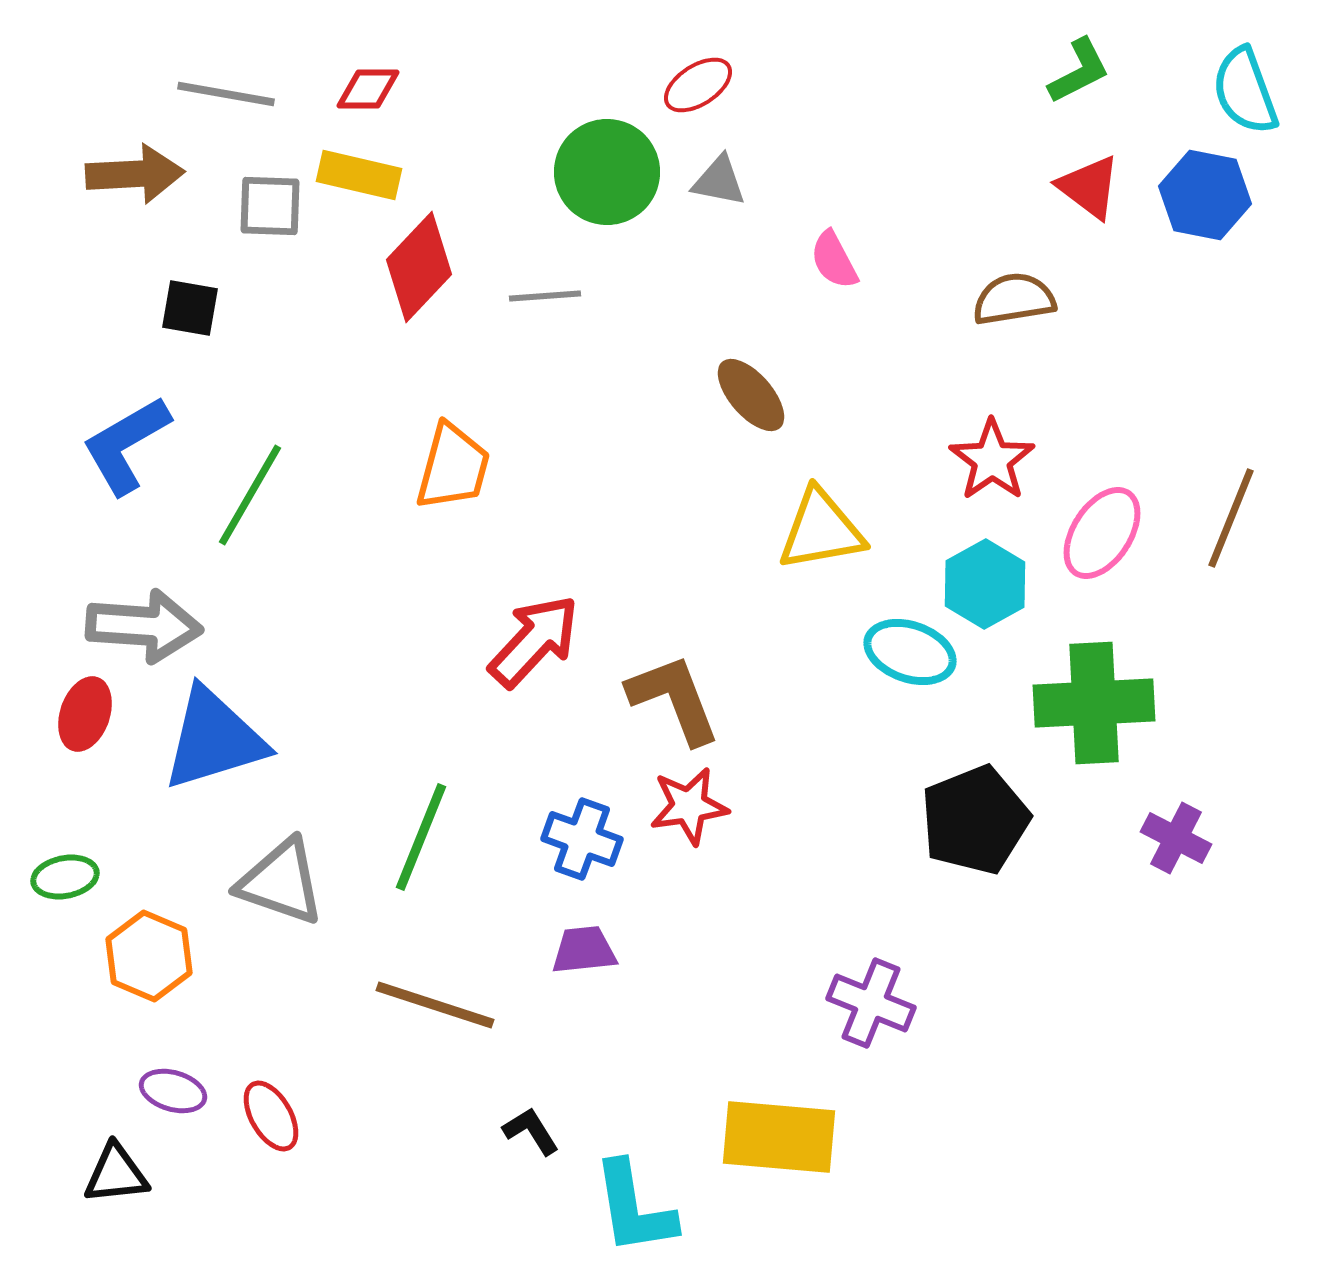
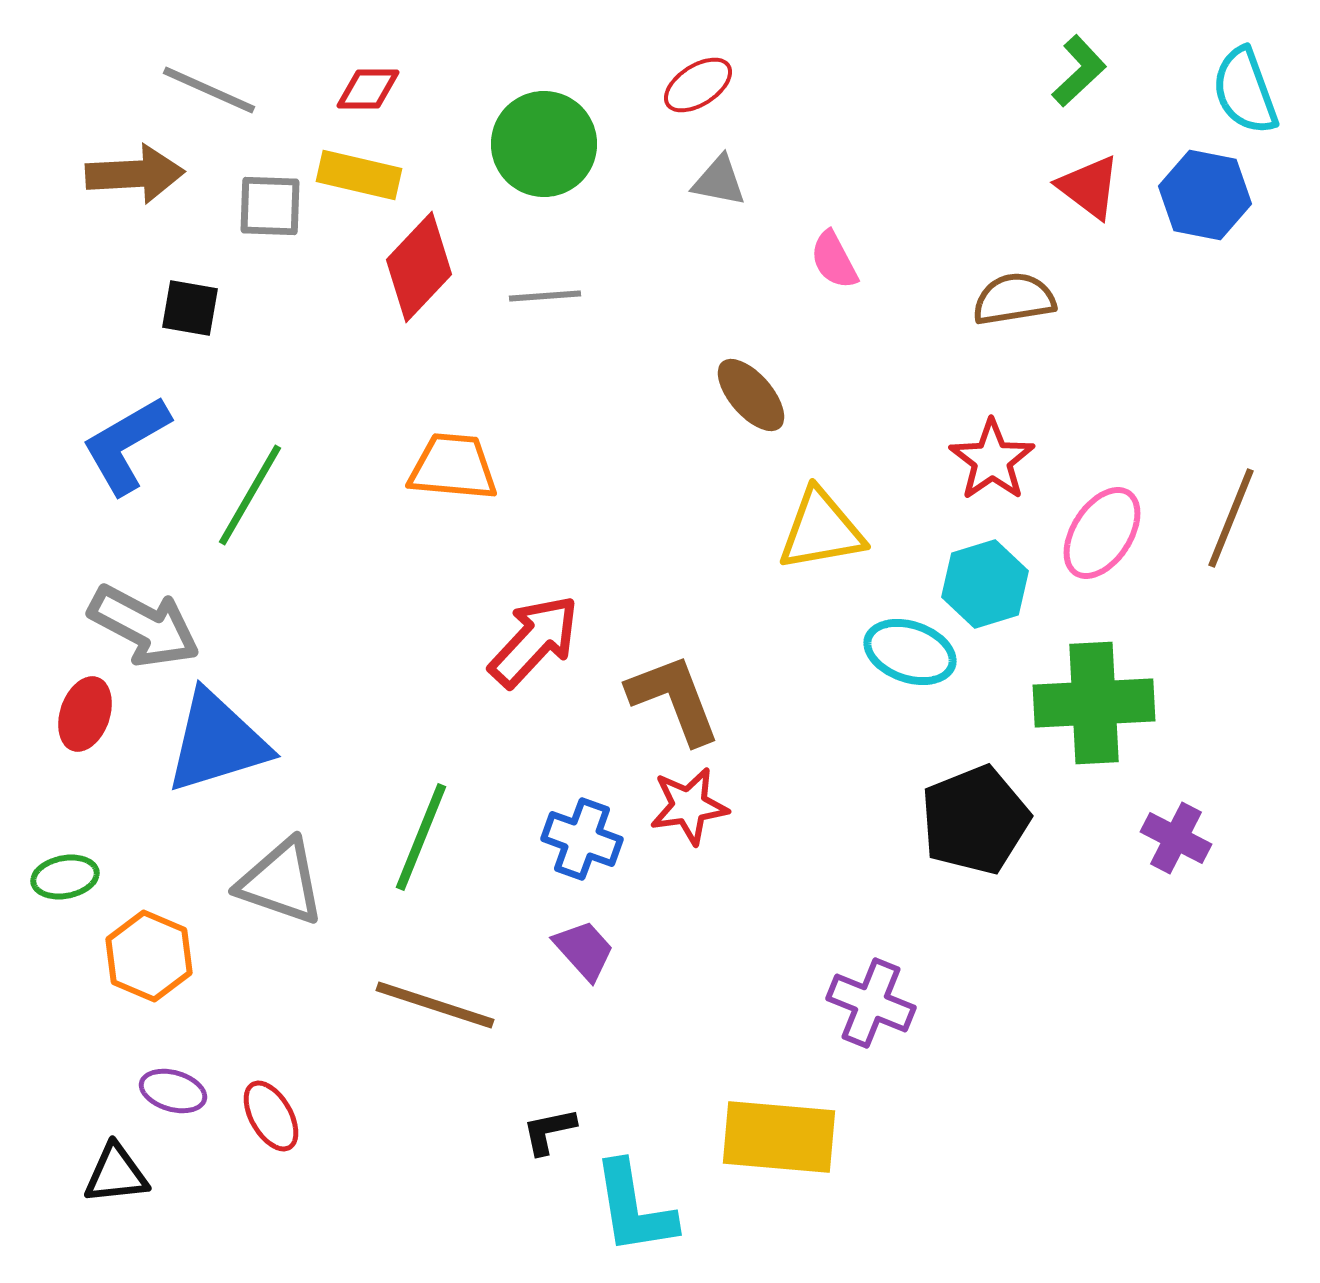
green L-shape at (1079, 71): rotated 16 degrees counterclockwise
gray line at (226, 94): moved 17 px left, 4 px up; rotated 14 degrees clockwise
green circle at (607, 172): moved 63 px left, 28 px up
orange trapezoid at (453, 467): rotated 100 degrees counterclockwise
cyan hexagon at (985, 584): rotated 12 degrees clockwise
gray arrow at (144, 626): rotated 24 degrees clockwise
blue triangle at (214, 739): moved 3 px right, 3 px down
purple trapezoid at (584, 950): rotated 54 degrees clockwise
black L-shape at (531, 1131): moved 18 px right; rotated 70 degrees counterclockwise
